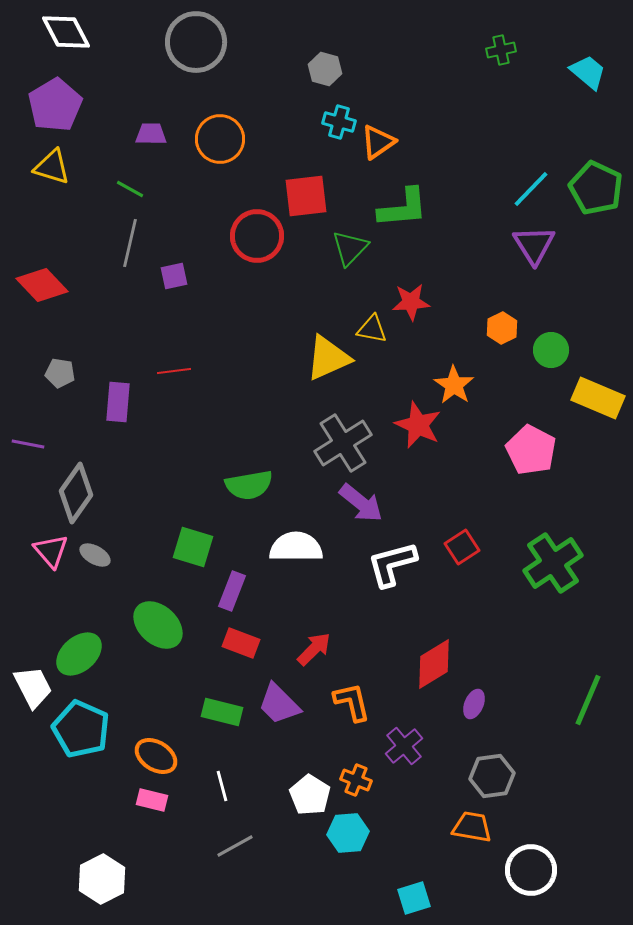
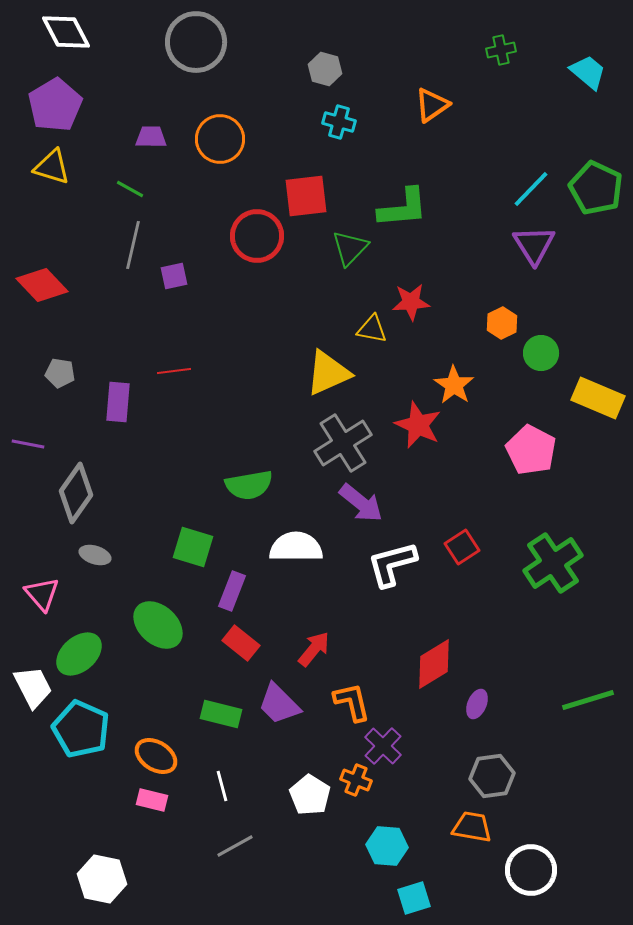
purple trapezoid at (151, 134): moved 3 px down
orange triangle at (378, 142): moved 54 px right, 37 px up
gray line at (130, 243): moved 3 px right, 2 px down
orange hexagon at (502, 328): moved 5 px up
green circle at (551, 350): moved 10 px left, 3 px down
yellow triangle at (328, 358): moved 15 px down
pink triangle at (51, 551): moved 9 px left, 43 px down
gray ellipse at (95, 555): rotated 12 degrees counterclockwise
red rectangle at (241, 643): rotated 18 degrees clockwise
red arrow at (314, 649): rotated 6 degrees counterclockwise
green line at (588, 700): rotated 50 degrees clockwise
purple ellipse at (474, 704): moved 3 px right
green rectangle at (222, 712): moved 1 px left, 2 px down
purple cross at (404, 746): moved 21 px left; rotated 6 degrees counterclockwise
cyan hexagon at (348, 833): moved 39 px right, 13 px down; rotated 9 degrees clockwise
white hexagon at (102, 879): rotated 21 degrees counterclockwise
